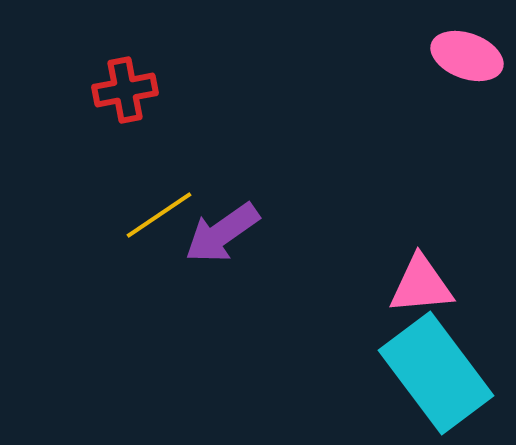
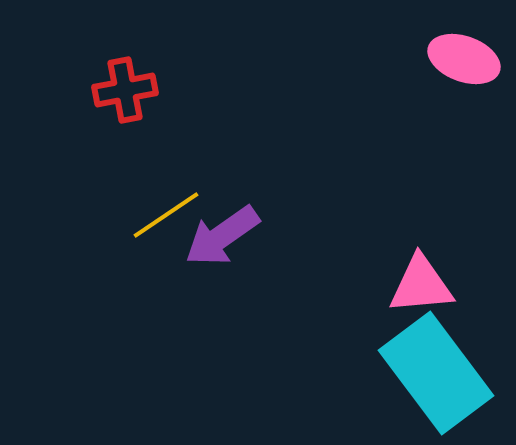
pink ellipse: moved 3 px left, 3 px down
yellow line: moved 7 px right
purple arrow: moved 3 px down
